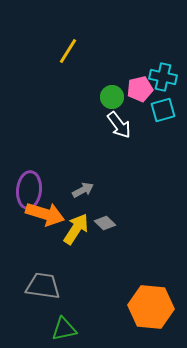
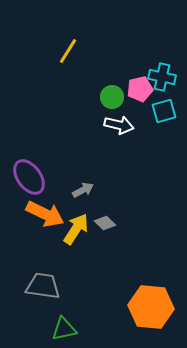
cyan cross: moved 1 px left
cyan square: moved 1 px right, 1 px down
white arrow: rotated 40 degrees counterclockwise
purple ellipse: moved 13 px up; rotated 42 degrees counterclockwise
orange arrow: rotated 9 degrees clockwise
